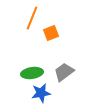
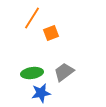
orange line: rotated 10 degrees clockwise
